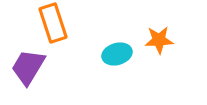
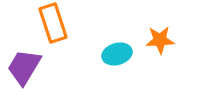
orange star: moved 1 px right
purple trapezoid: moved 4 px left
